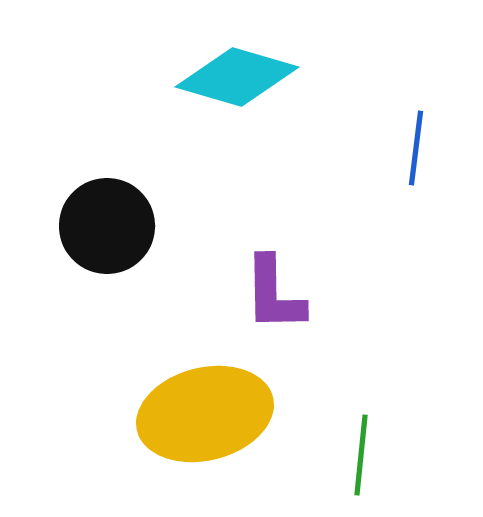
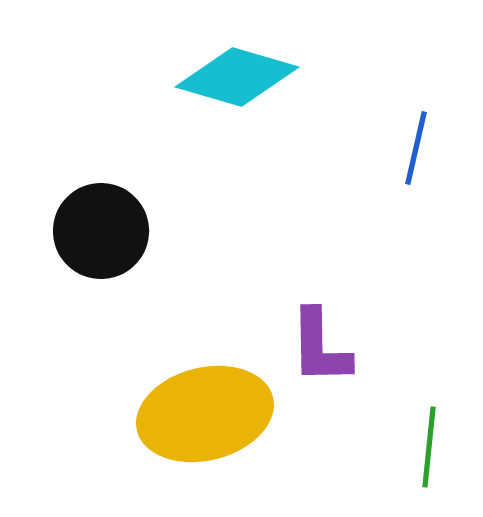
blue line: rotated 6 degrees clockwise
black circle: moved 6 px left, 5 px down
purple L-shape: moved 46 px right, 53 px down
green line: moved 68 px right, 8 px up
